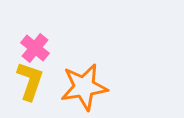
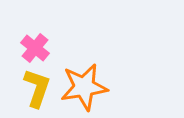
yellow L-shape: moved 7 px right, 7 px down
